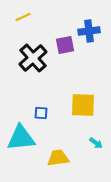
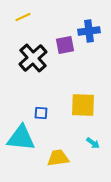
cyan triangle: rotated 12 degrees clockwise
cyan arrow: moved 3 px left
